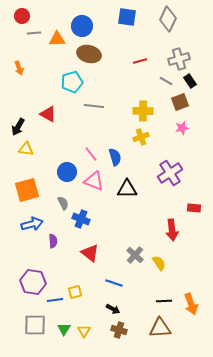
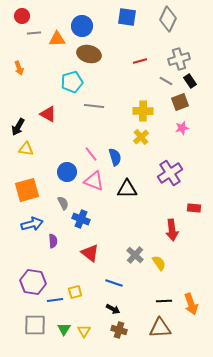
yellow cross at (141, 137): rotated 21 degrees counterclockwise
